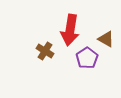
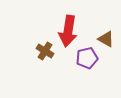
red arrow: moved 2 px left, 1 px down
purple pentagon: rotated 20 degrees clockwise
